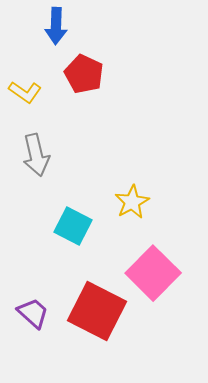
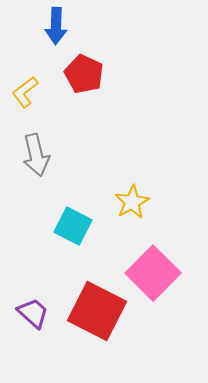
yellow L-shape: rotated 108 degrees clockwise
